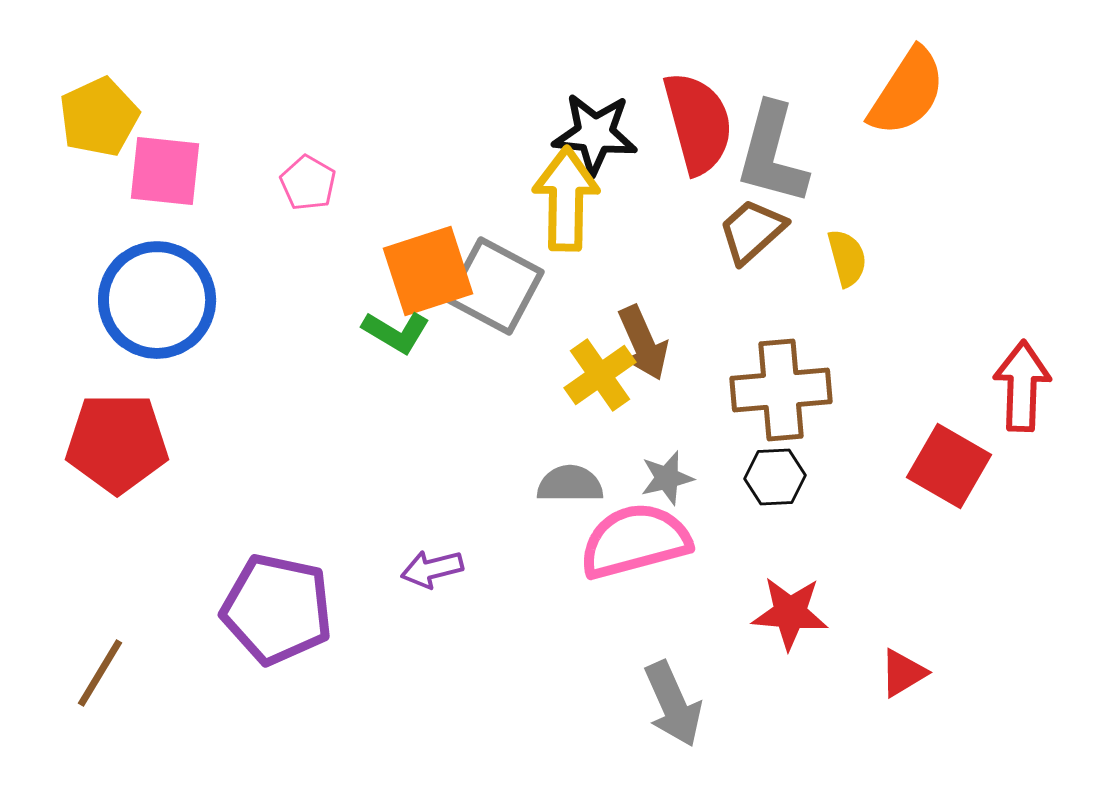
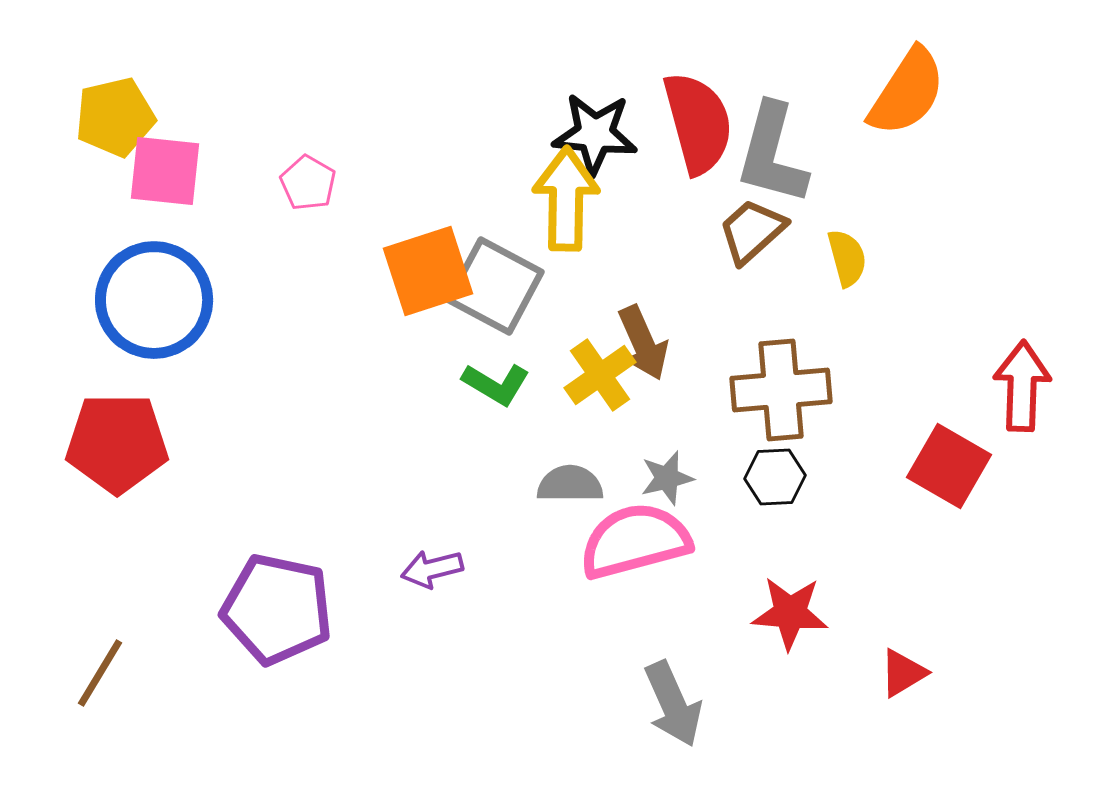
yellow pentagon: moved 16 px right; rotated 12 degrees clockwise
blue circle: moved 3 px left
green L-shape: moved 100 px right, 52 px down
